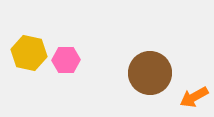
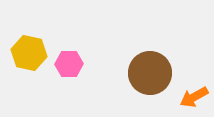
pink hexagon: moved 3 px right, 4 px down
